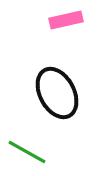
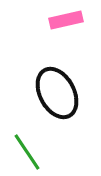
green line: rotated 27 degrees clockwise
